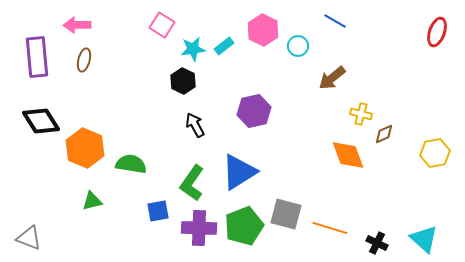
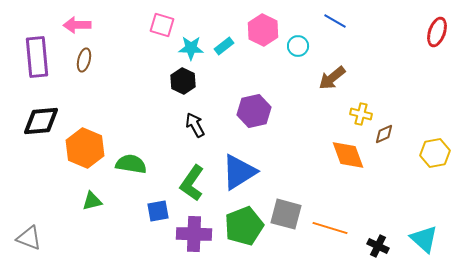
pink square: rotated 15 degrees counterclockwise
cyan star: moved 2 px left, 1 px up; rotated 10 degrees clockwise
black diamond: rotated 63 degrees counterclockwise
purple cross: moved 5 px left, 6 px down
black cross: moved 1 px right, 3 px down
